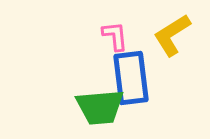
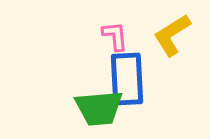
blue rectangle: moved 4 px left, 1 px down; rotated 4 degrees clockwise
green trapezoid: moved 1 px left, 1 px down
